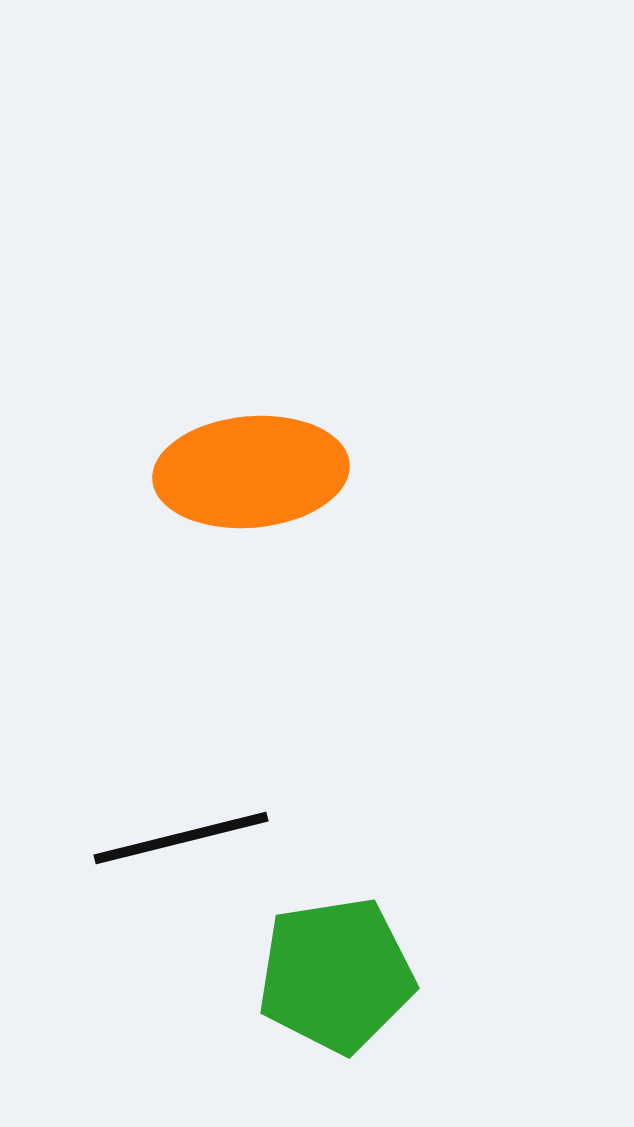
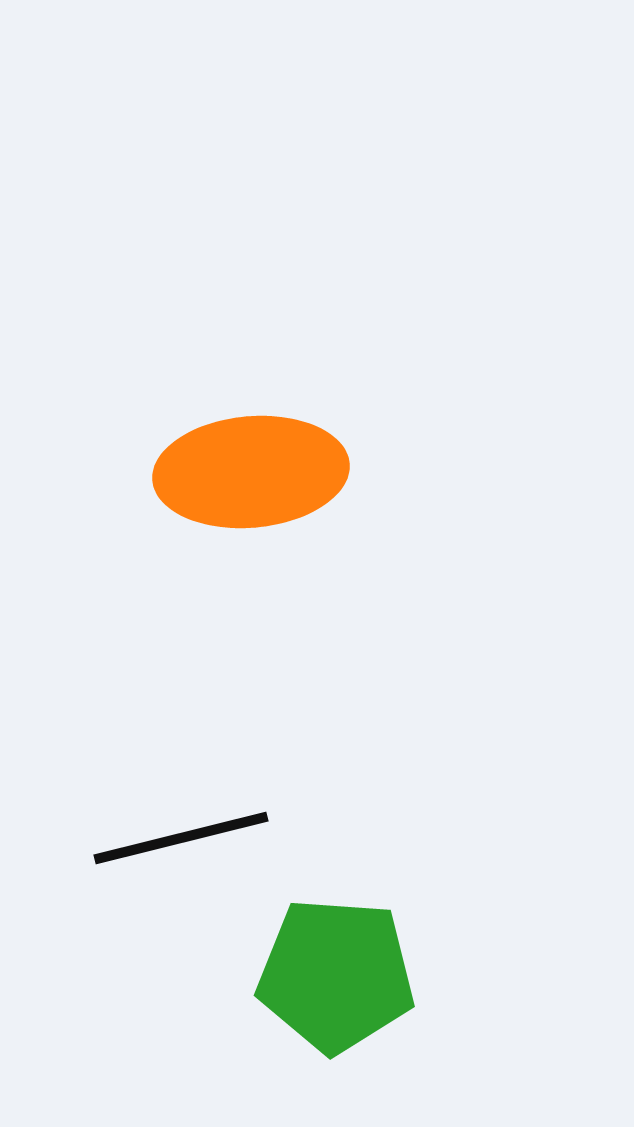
green pentagon: rotated 13 degrees clockwise
